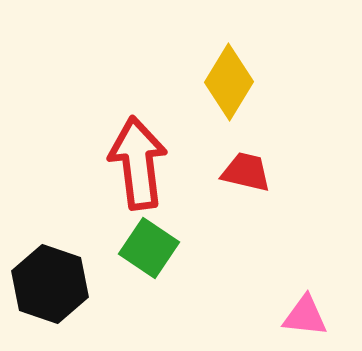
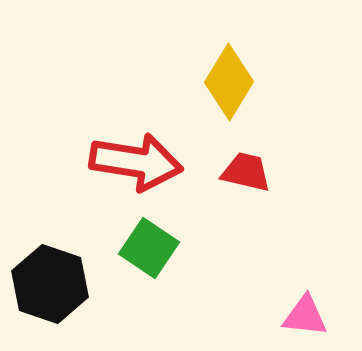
red arrow: moved 2 px left, 1 px up; rotated 106 degrees clockwise
